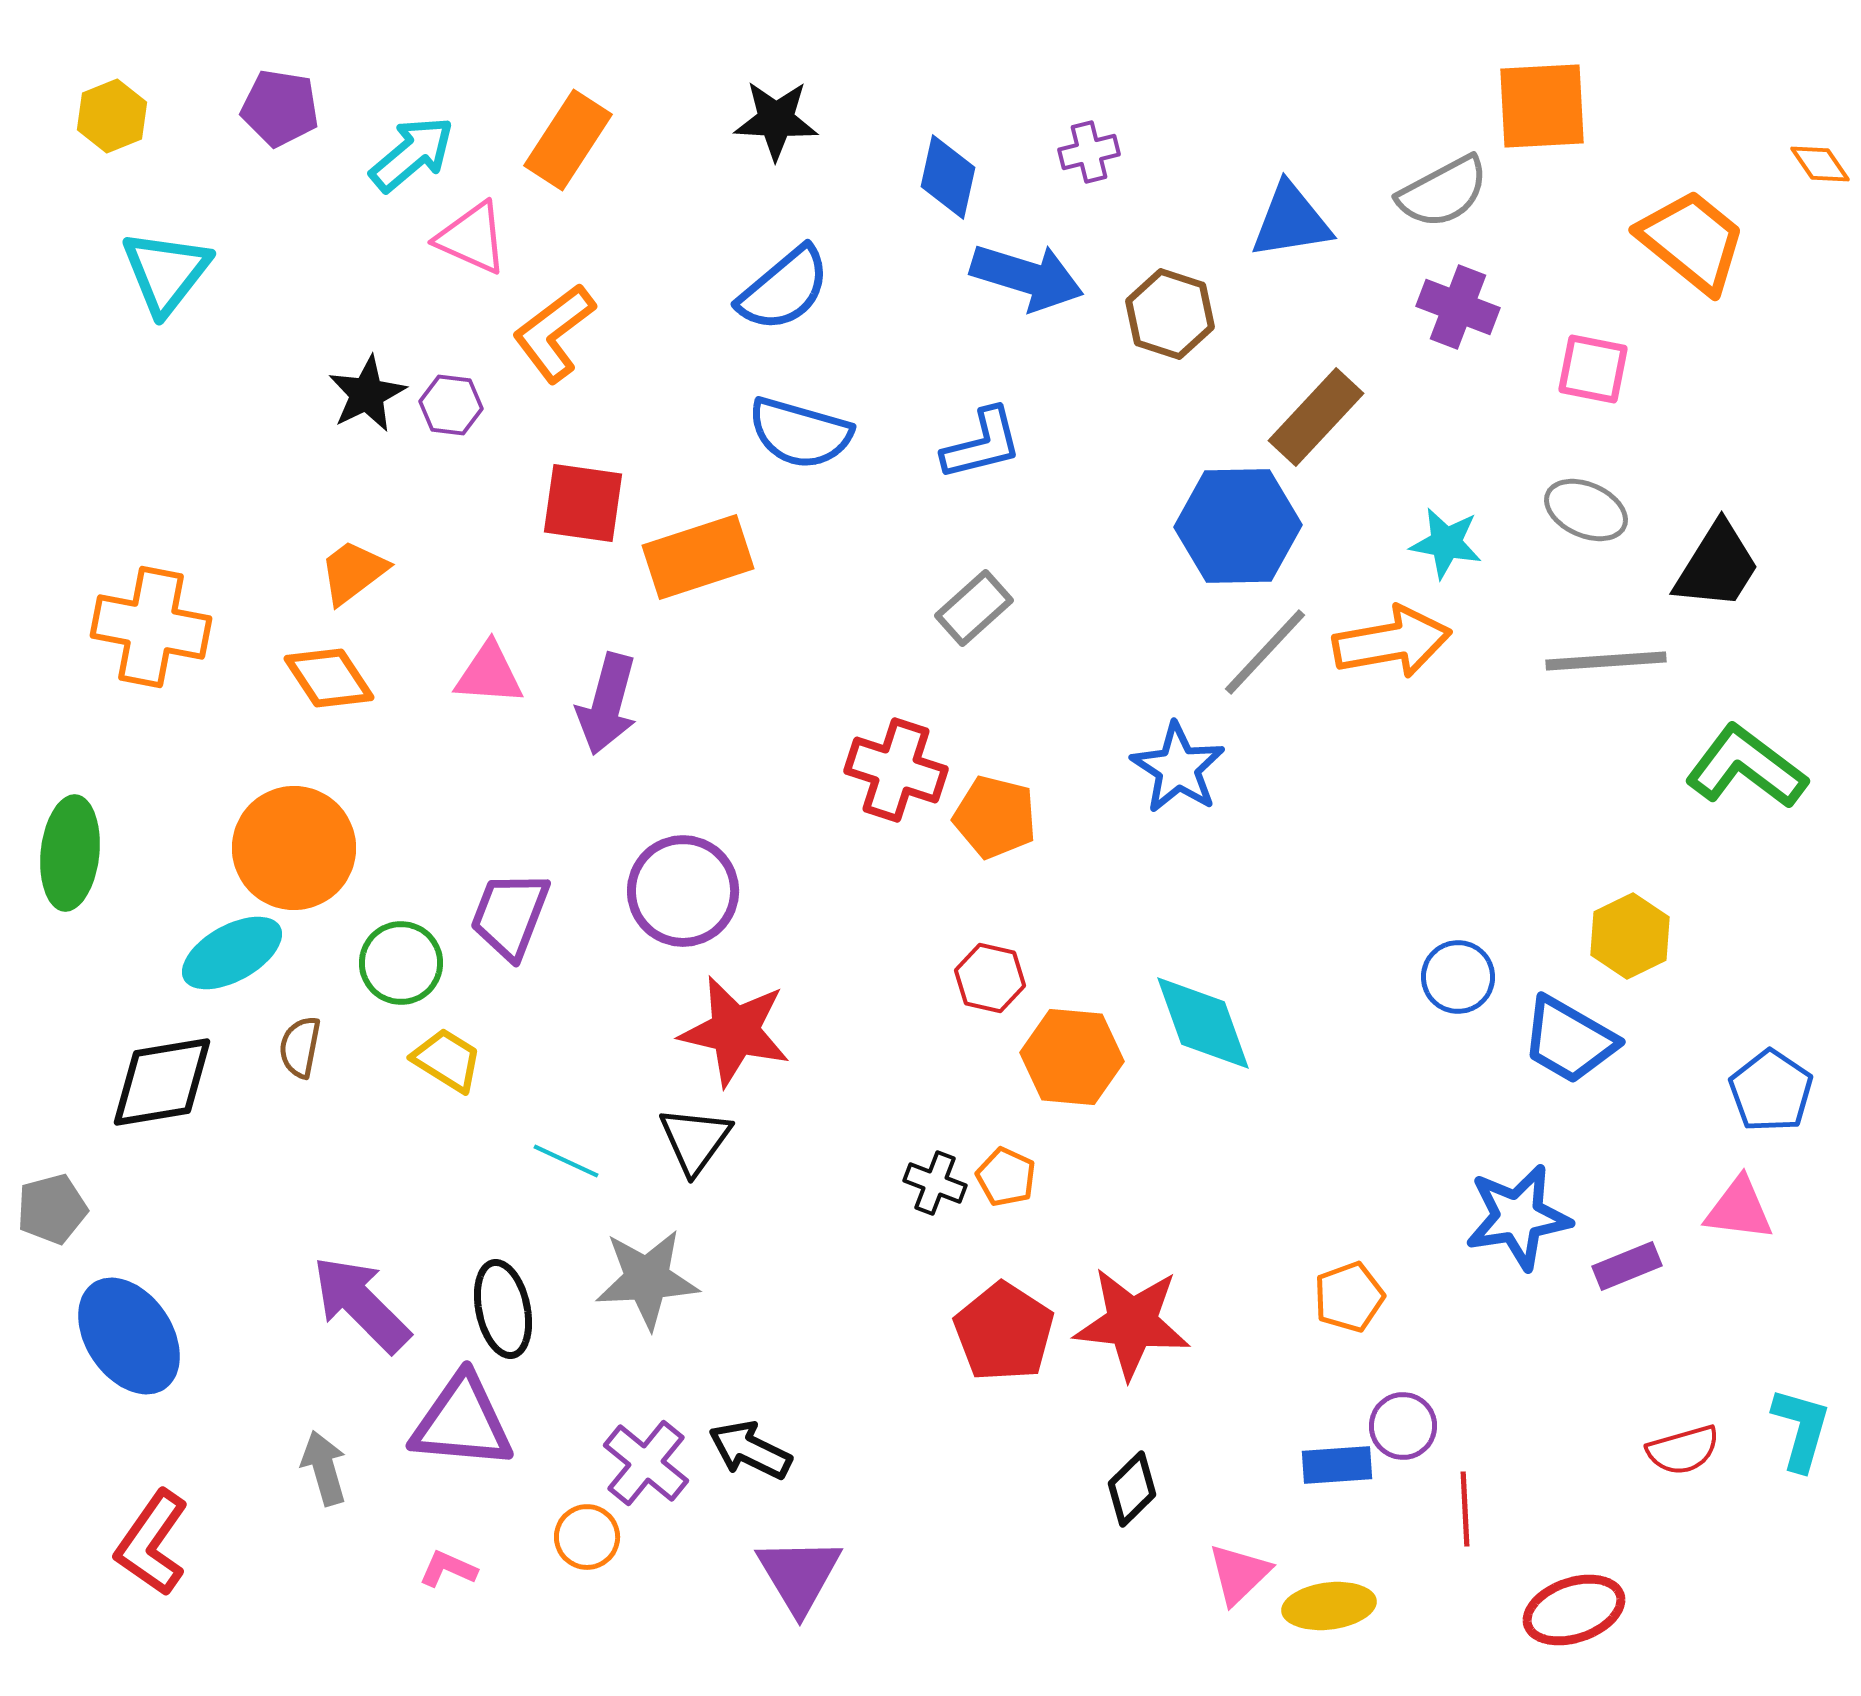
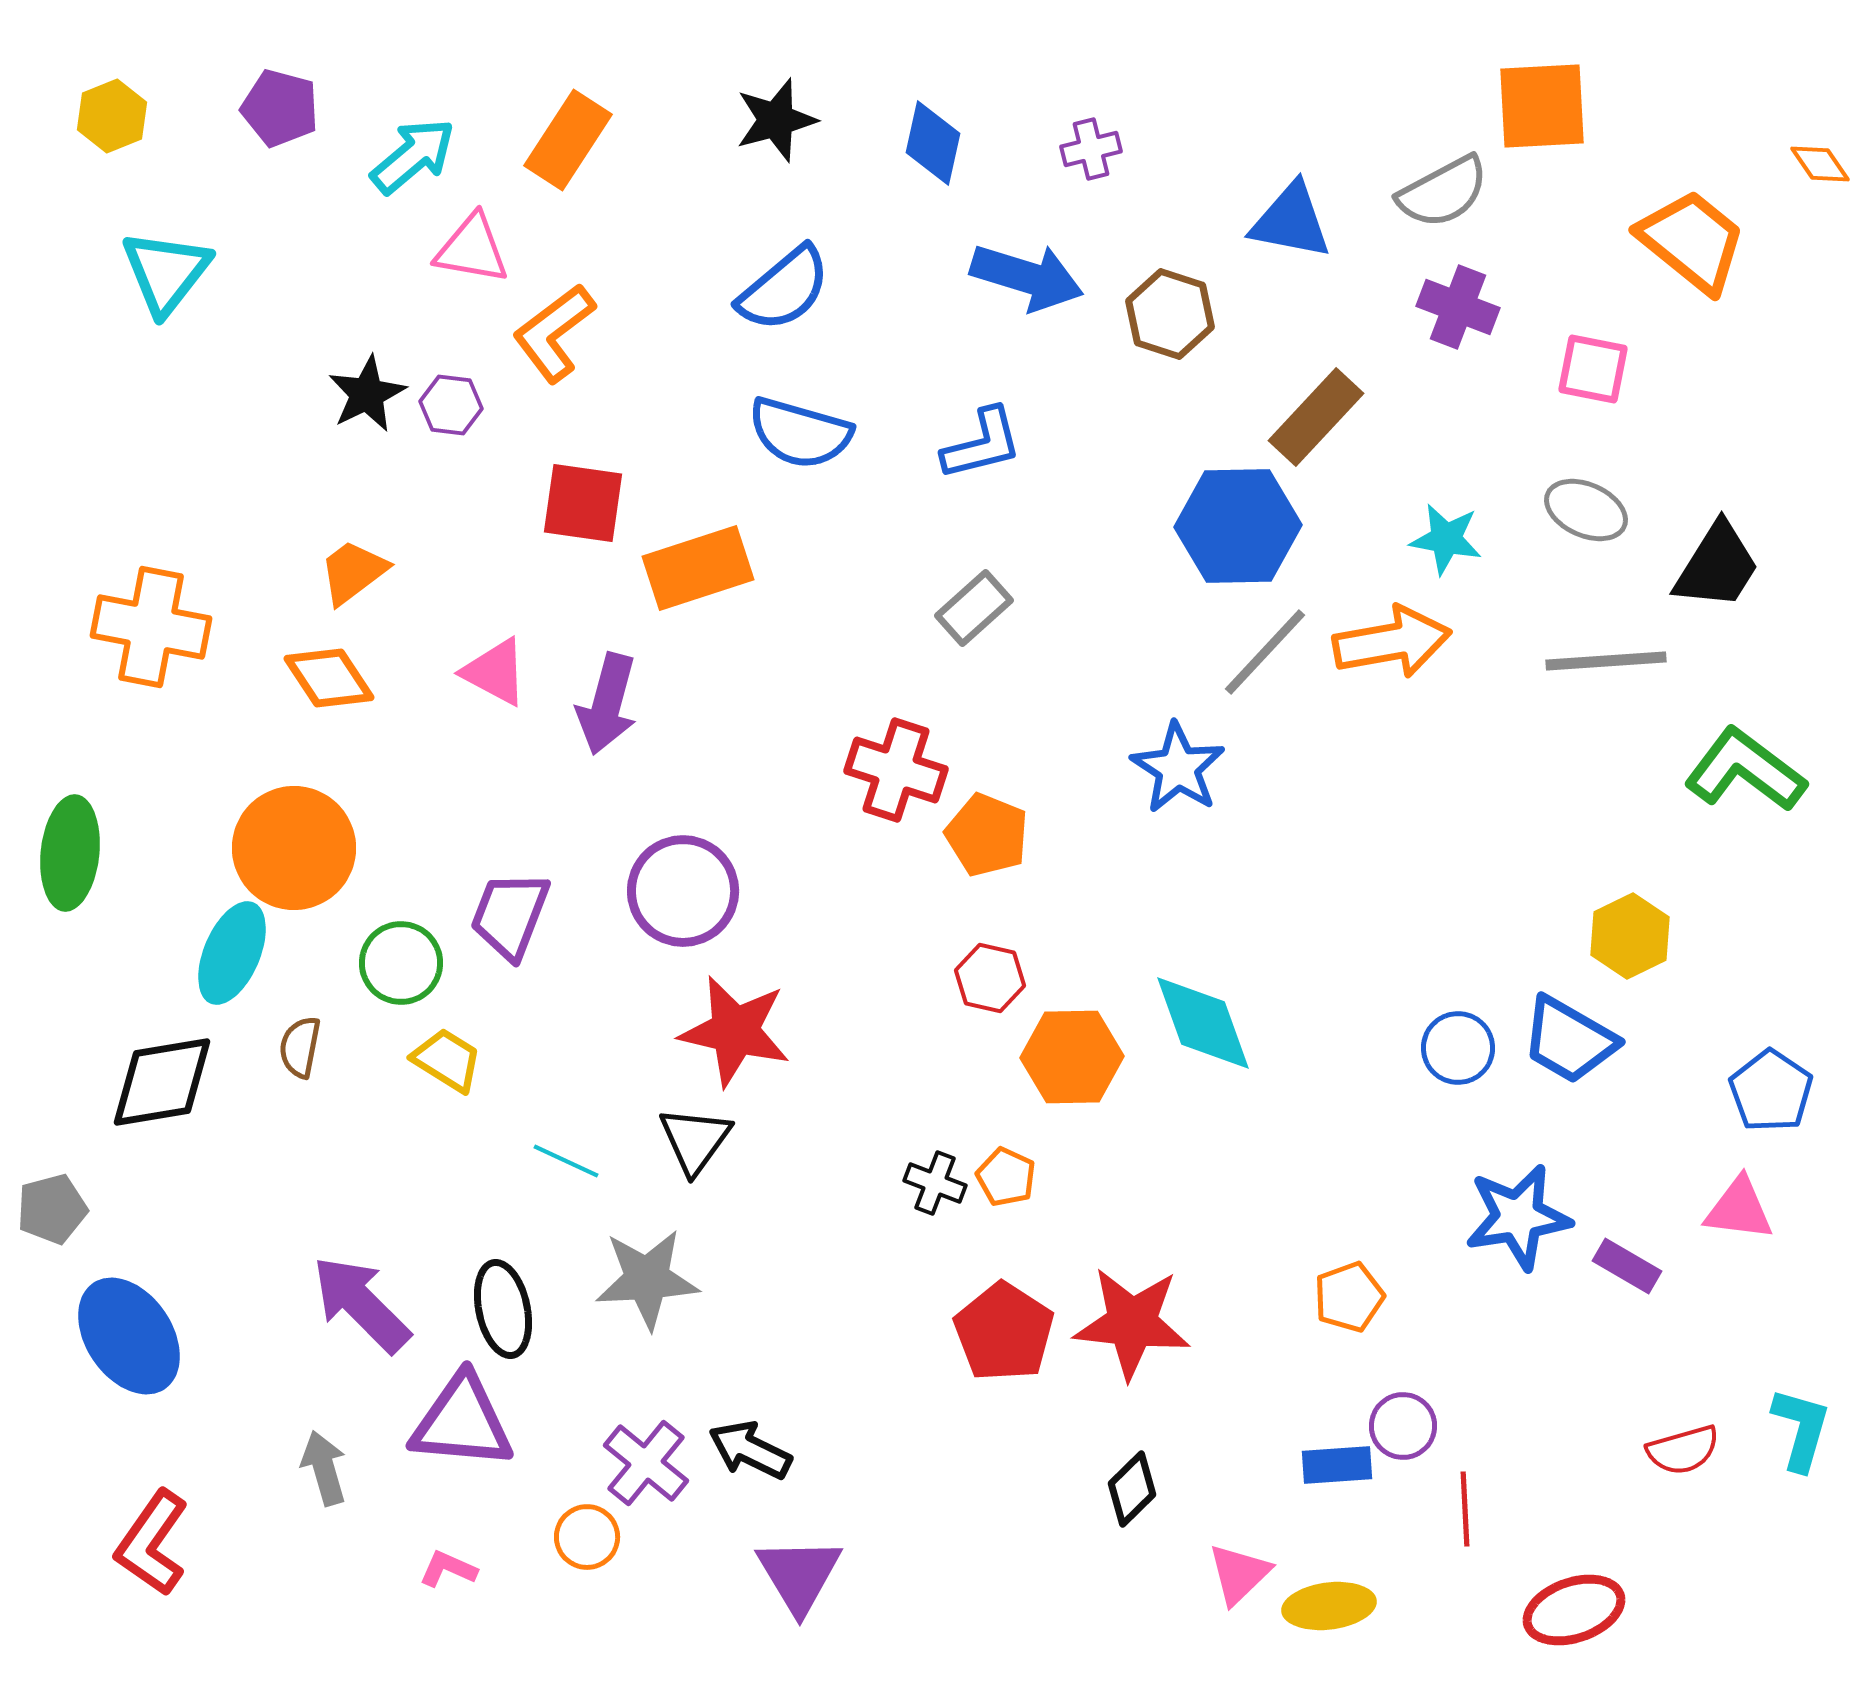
purple pentagon at (280, 108): rotated 6 degrees clockwise
black star at (776, 120): rotated 18 degrees counterclockwise
purple cross at (1089, 152): moved 2 px right, 3 px up
cyan arrow at (412, 154): moved 1 px right, 2 px down
blue diamond at (948, 177): moved 15 px left, 34 px up
blue triangle at (1291, 221): rotated 20 degrees clockwise
pink triangle at (472, 238): moved 11 px down; rotated 14 degrees counterclockwise
cyan star at (1446, 543): moved 4 px up
orange rectangle at (698, 557): moved 11 px down
pink triangle at (489, 674): moved 6 px right, 2 px up; rotated 24 degrees clockwise
green L-shape at (1746, 767): moved 1 px left, 3 px down
orange pentagon at (995, 817): moved 8 px left, 18 px down; rotated 8 degrees clockwise
cyan ellipse at (232, 953): rotated 38 degrees counterclockwise
blue circle at (1458, 977): moved 71 px down
orange hexagon at (1072, 1057): rotated 6 degrees counterclockwise
purple rectangle at (1627, 1266): rotated 52 degrees clockwise
